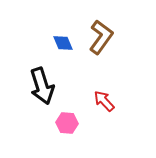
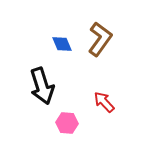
brown L-shape: moved 1 px left, 2 px down
blue diamond: moved 1 px left, 1 px down
red arrow: moved 1 px down
